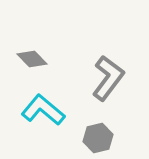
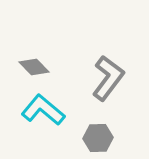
gray diamond: moved 2 px right, 8 px down
gray hexagon: rotated 12 degrees clockwise
